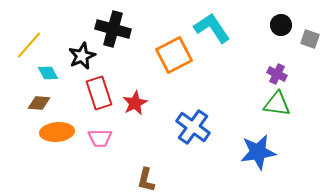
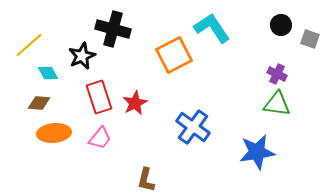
yellow line: rotated 8 degrees clockwise
red rectangle: moved 4 px down
orange ellipse: moved 3 px left, 1 px down
pink trapezoid: rotated 50 degrees counterclockwise
blue star: moved 1 px left
